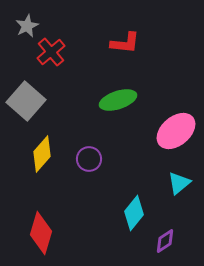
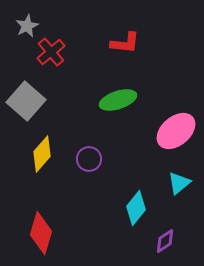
cyan diamond: moved 2 px right, 5 px up
